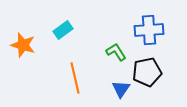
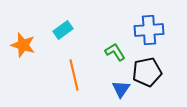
green L-shape: moved 1 px left
orange line: moved 1 px left, 3 px up
